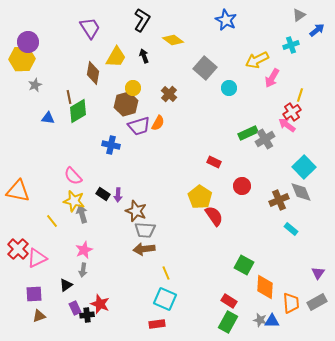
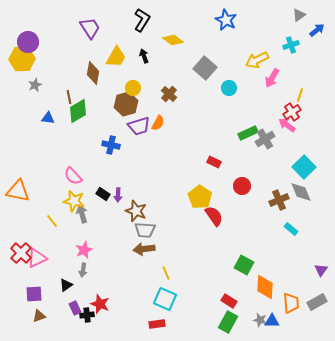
red cross at (18, 249): moved 3 px right, 4 px down
purple triangle at (318, 273): moved 3 px right, 3 px up
